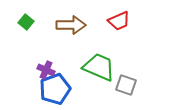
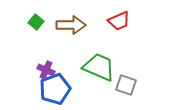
green square: moved 10 px right
